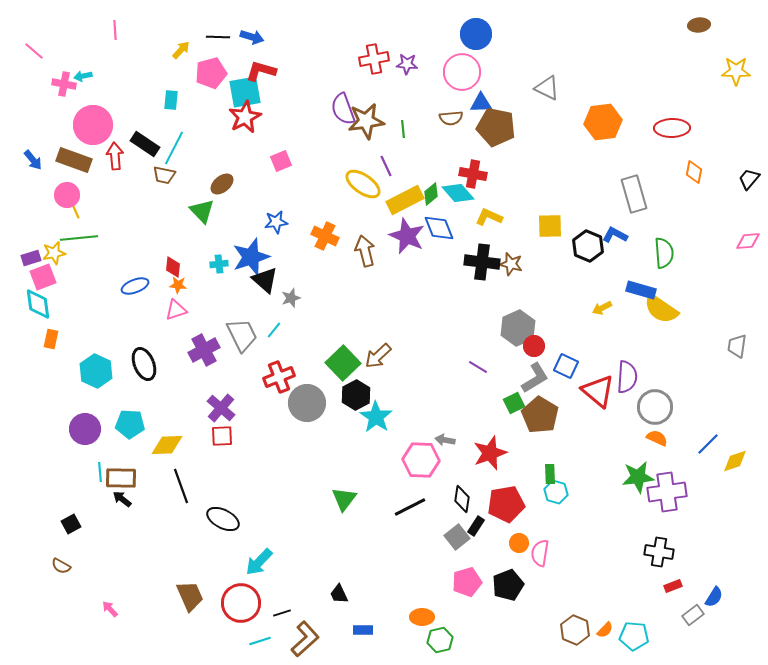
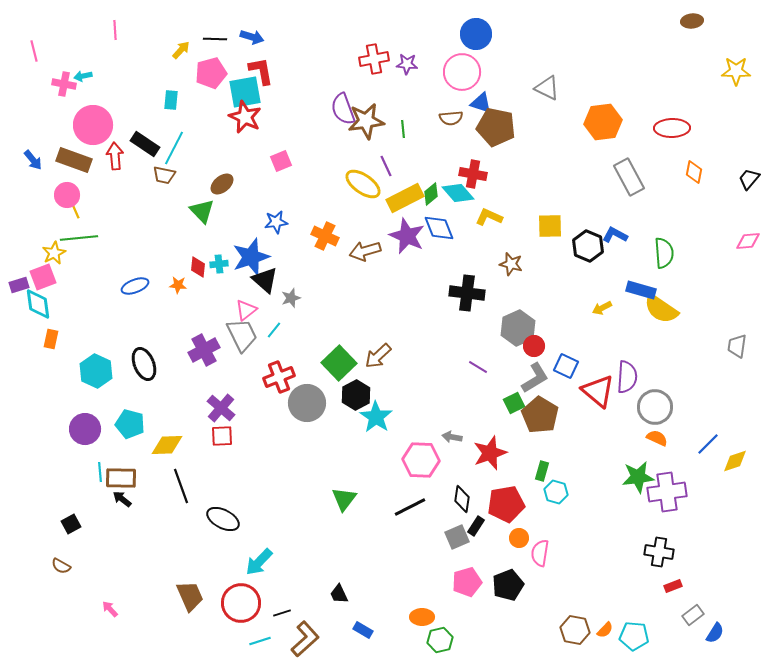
brown ellipse at (699, 25): moved 7 px left, 4 px up
black line at (218, 37): moved 3 px left, 2 px down
pink line at (34, 51): rotated 35 degrees clockwise
red L-shape at (261, 71): rotated 64 degrees clockwise
blue triangle at (481, 103): rotated 20 degrees clockwise
red star at (245, 117): rotated 20 degrees counterclockwise
gray rectangle at (634, 194): moved 5 px left, 17 px up; rotated 12 degrees counterclockwise
yellow rectangle at (405, 200): moved 2 px up
brown arrow at (365, 251): rotated 92 degrees counterclockwise
yellow star at (54, 253): rotated 15 degrees counterclockwise
purple rectangle at (31, 258): moved 12 px left, 27 px down
black cross at (482, 262): moved 15 px left, 31 px down
red diamond at (173, 267): moved 25 px right
pink triangle at (176, 310): moved 70 px right; rotated 20 degrees counterclockwise
green square at (343, 363): moved 4 px left
cyan pentagon at (130, 424): rotated 12 degrees clockwise
gray arrow at (445, 440): moved 7 px right, 3 px up
green rectangle at (550, 474): moved 8 px left, 3 px up; rotated 18 degrees clockwise
gray square at (457, 537): rotated 15 degrees clockwise
orange circle at (519, 543): moved 5 px up
blue semicircle at (714, 597): moved 1 px right, 36 px down
blue rectangle at (363, 630): rotated 30 degrees clockwise
brown hexagon at (575, 630): rotated 12 degrees counterclockwise
